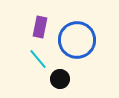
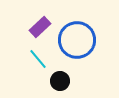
purple rectangle: rotated 35 degrees clockwise
black circle: moved 2 px down
